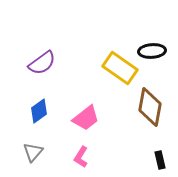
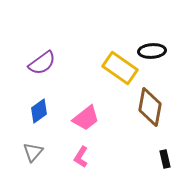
black rectangle: moved 5 px right, 1 px up
